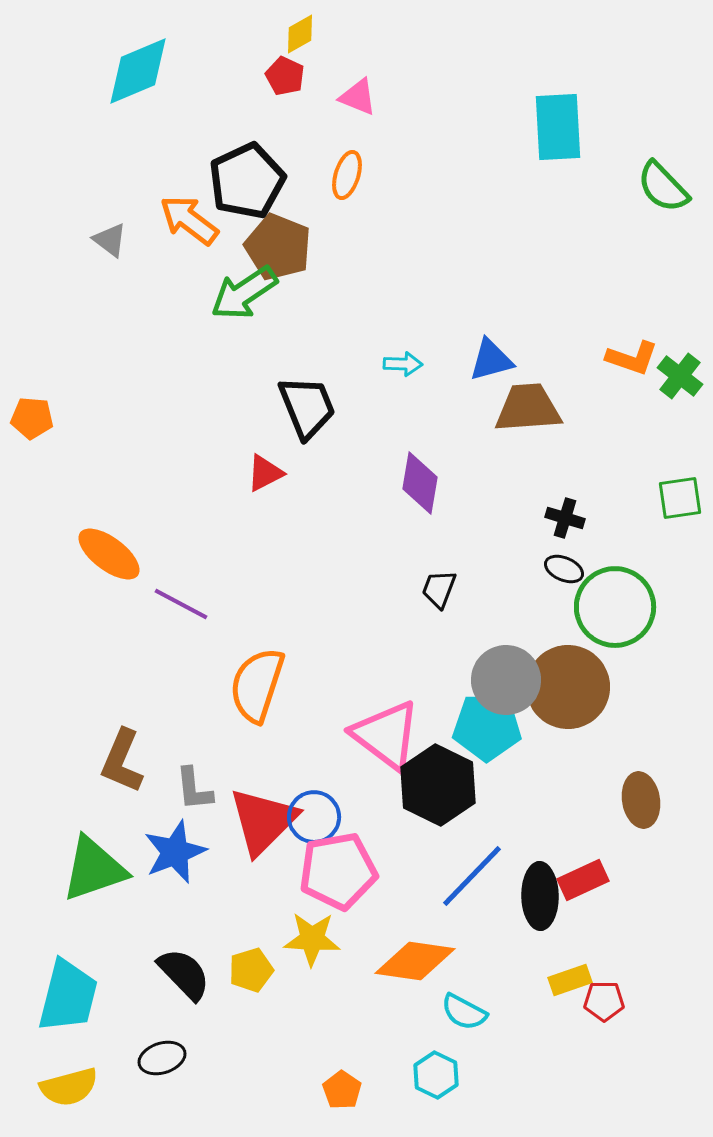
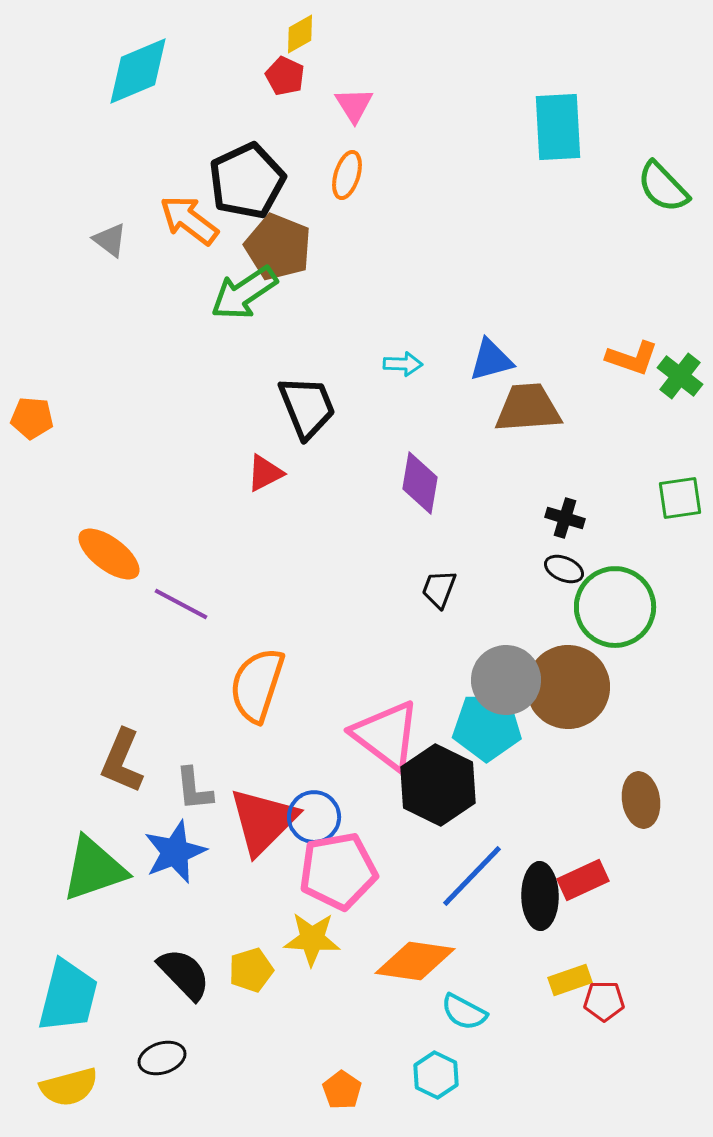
pink triangle at (358, 97): moved 4 px left, 8 px down; rotated 36 degrees clockwise
